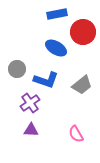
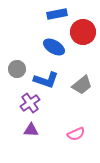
blue ellipse: moved 2 px left, 1 px up
pink semicircle: rotated 84 degrees counterclockwise
